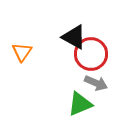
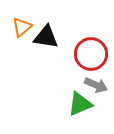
black triangle: moved 28 px left; rotated 20 degrees counterclockwise
orange triangle: moved 25 px up; rotated 15 degrees clockwise
gray arrow: moved 2 px down
